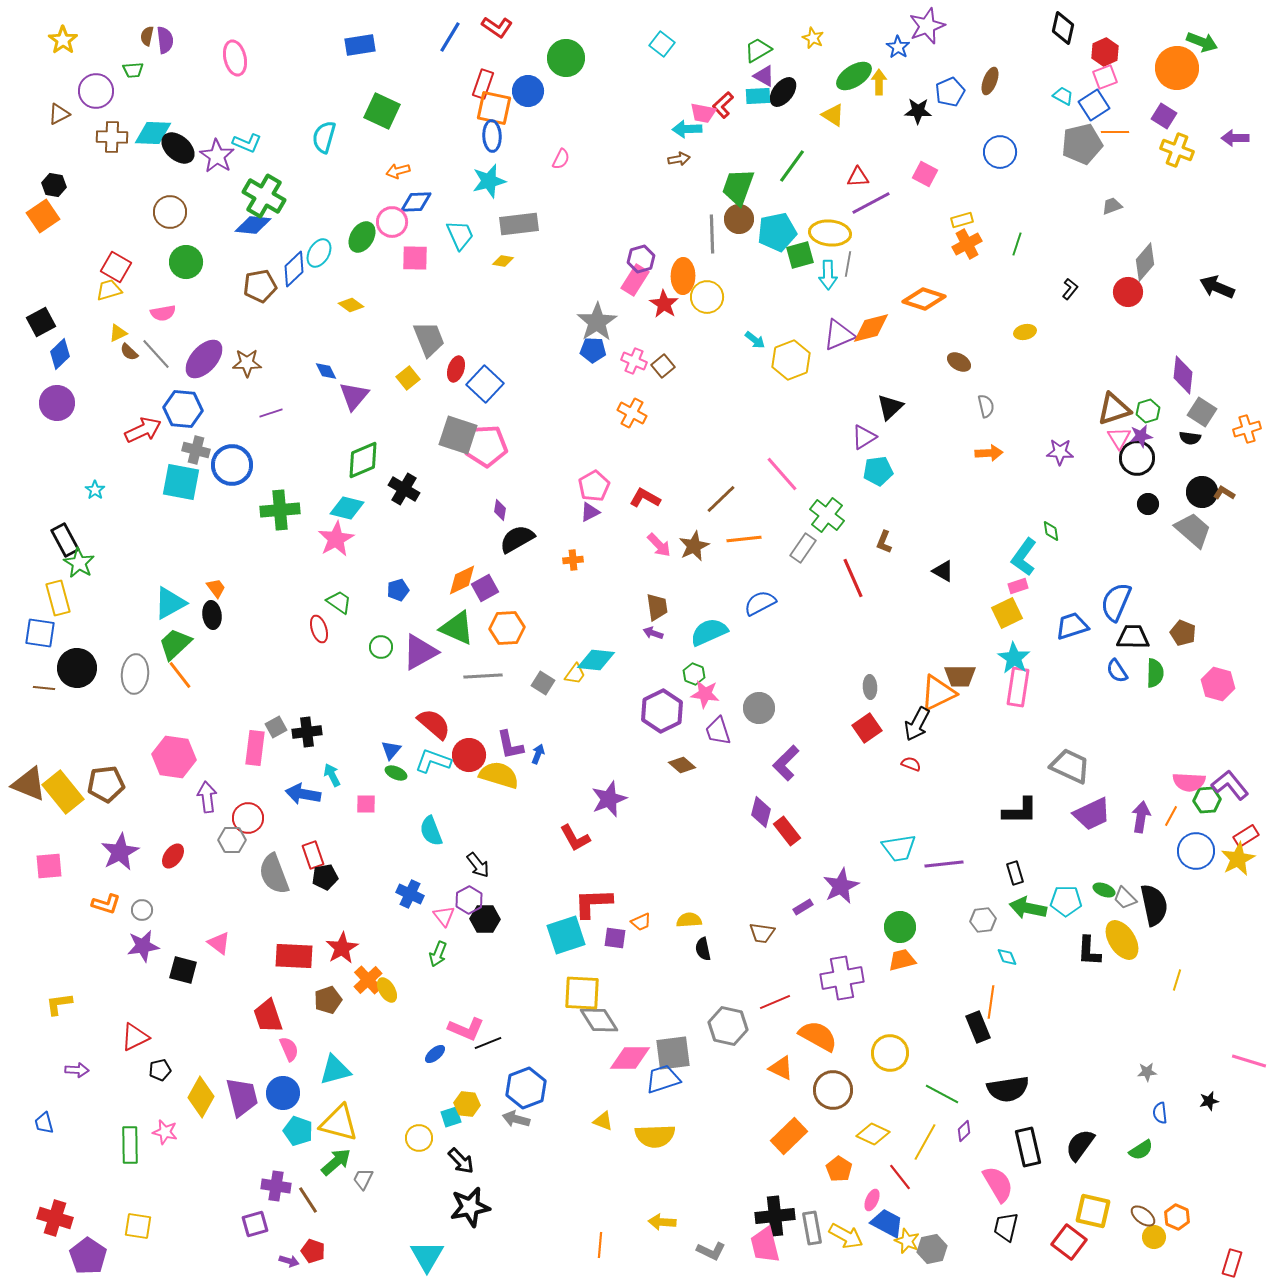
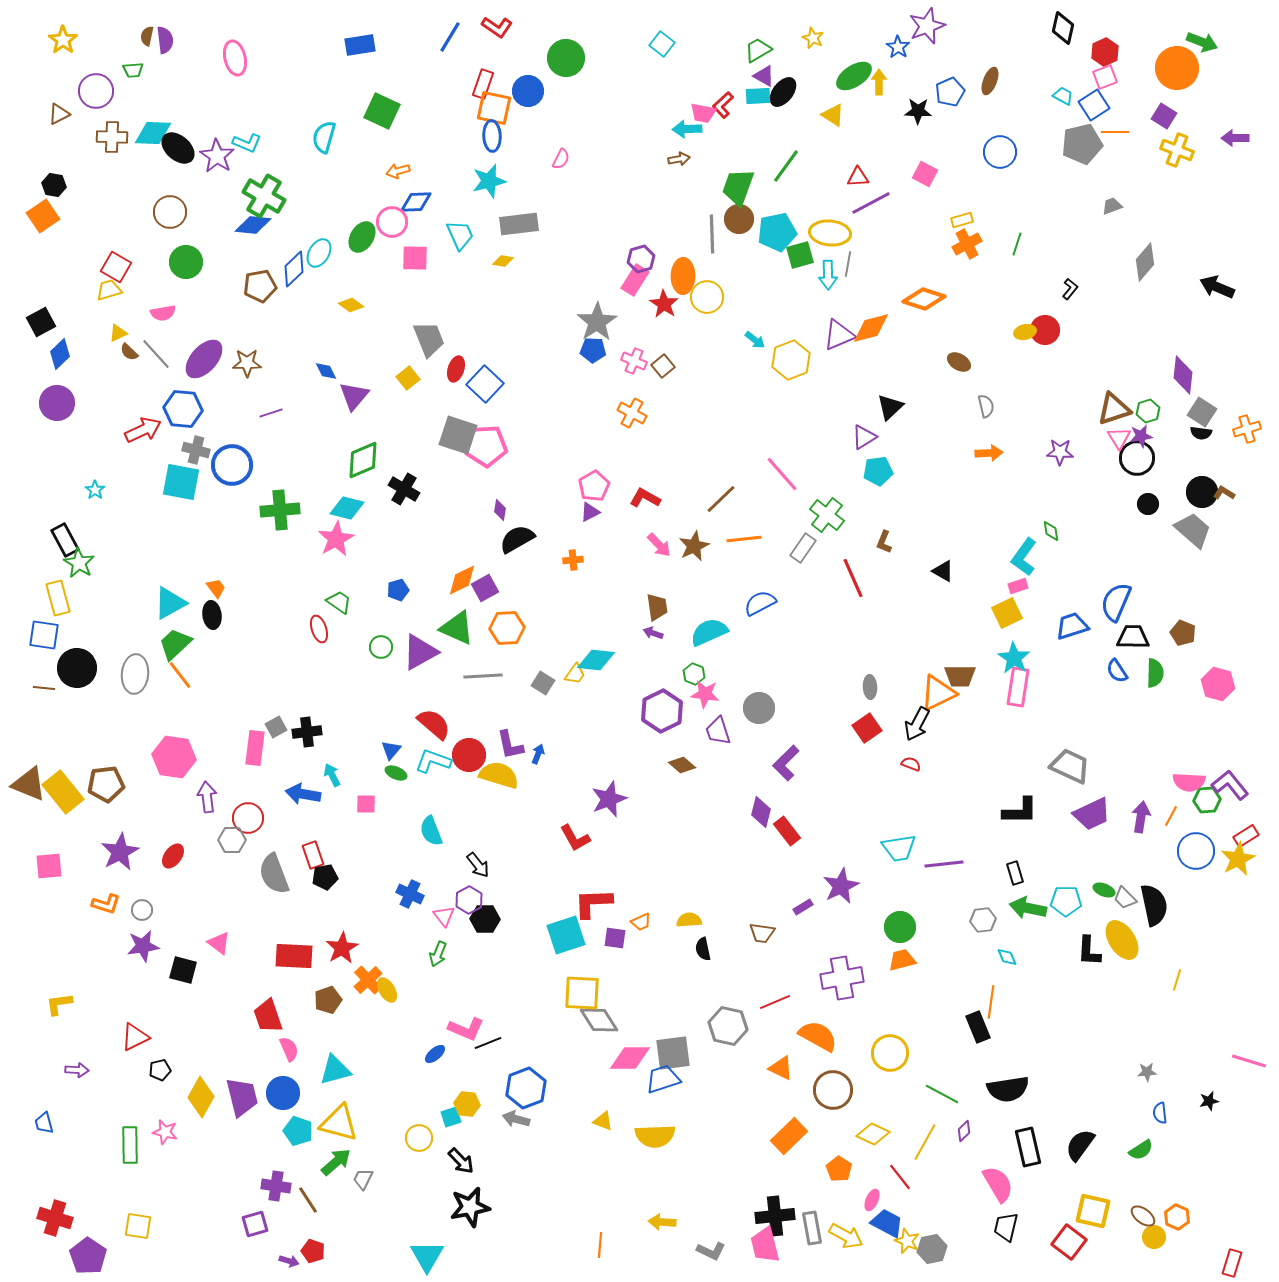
green line at (792, 166): moved 6 px left
red circle at (1128, 292): moved 83 px left, 38 px down
black semicircle at (1190, 438): moved 11 px right, 5 px up
blue square at (40, 633): moved 4 px right, 2 px down
